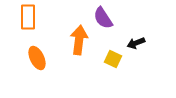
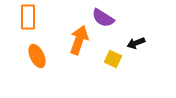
purple semicircle: rotated 25 degrees counterclockwise
orange arrow: rotated 12 degrees clockwise
orange ellipse: moved 2 px up
